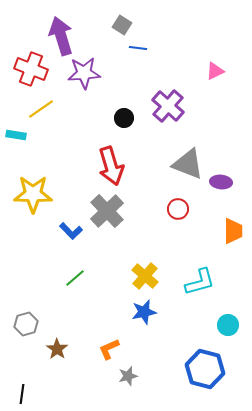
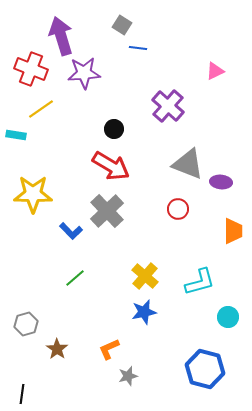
black circle: moved 10 px left, 11 px down
red arrow: rotated 42 degrees counterclockwise
cyan circle: moved 8 px up
